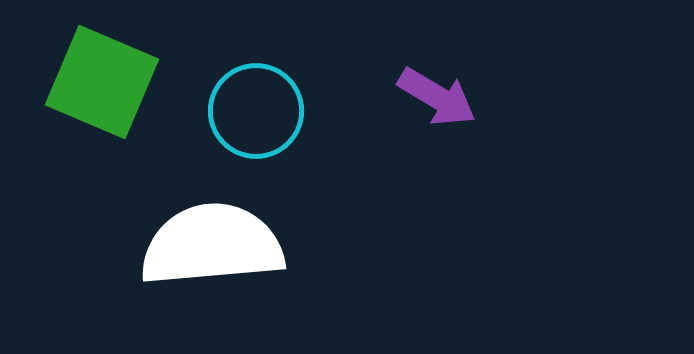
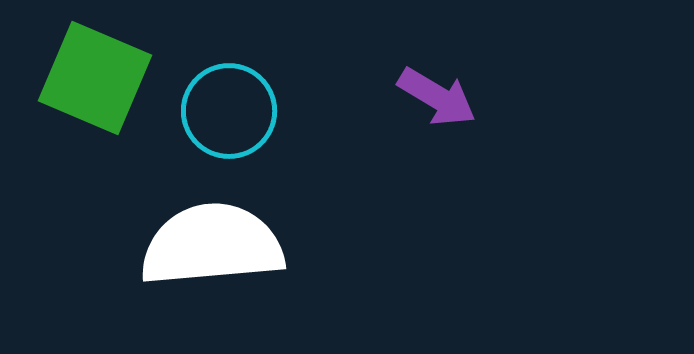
green square: moved 7 px left, 4 px up
cyan circle: moved 27 px left
